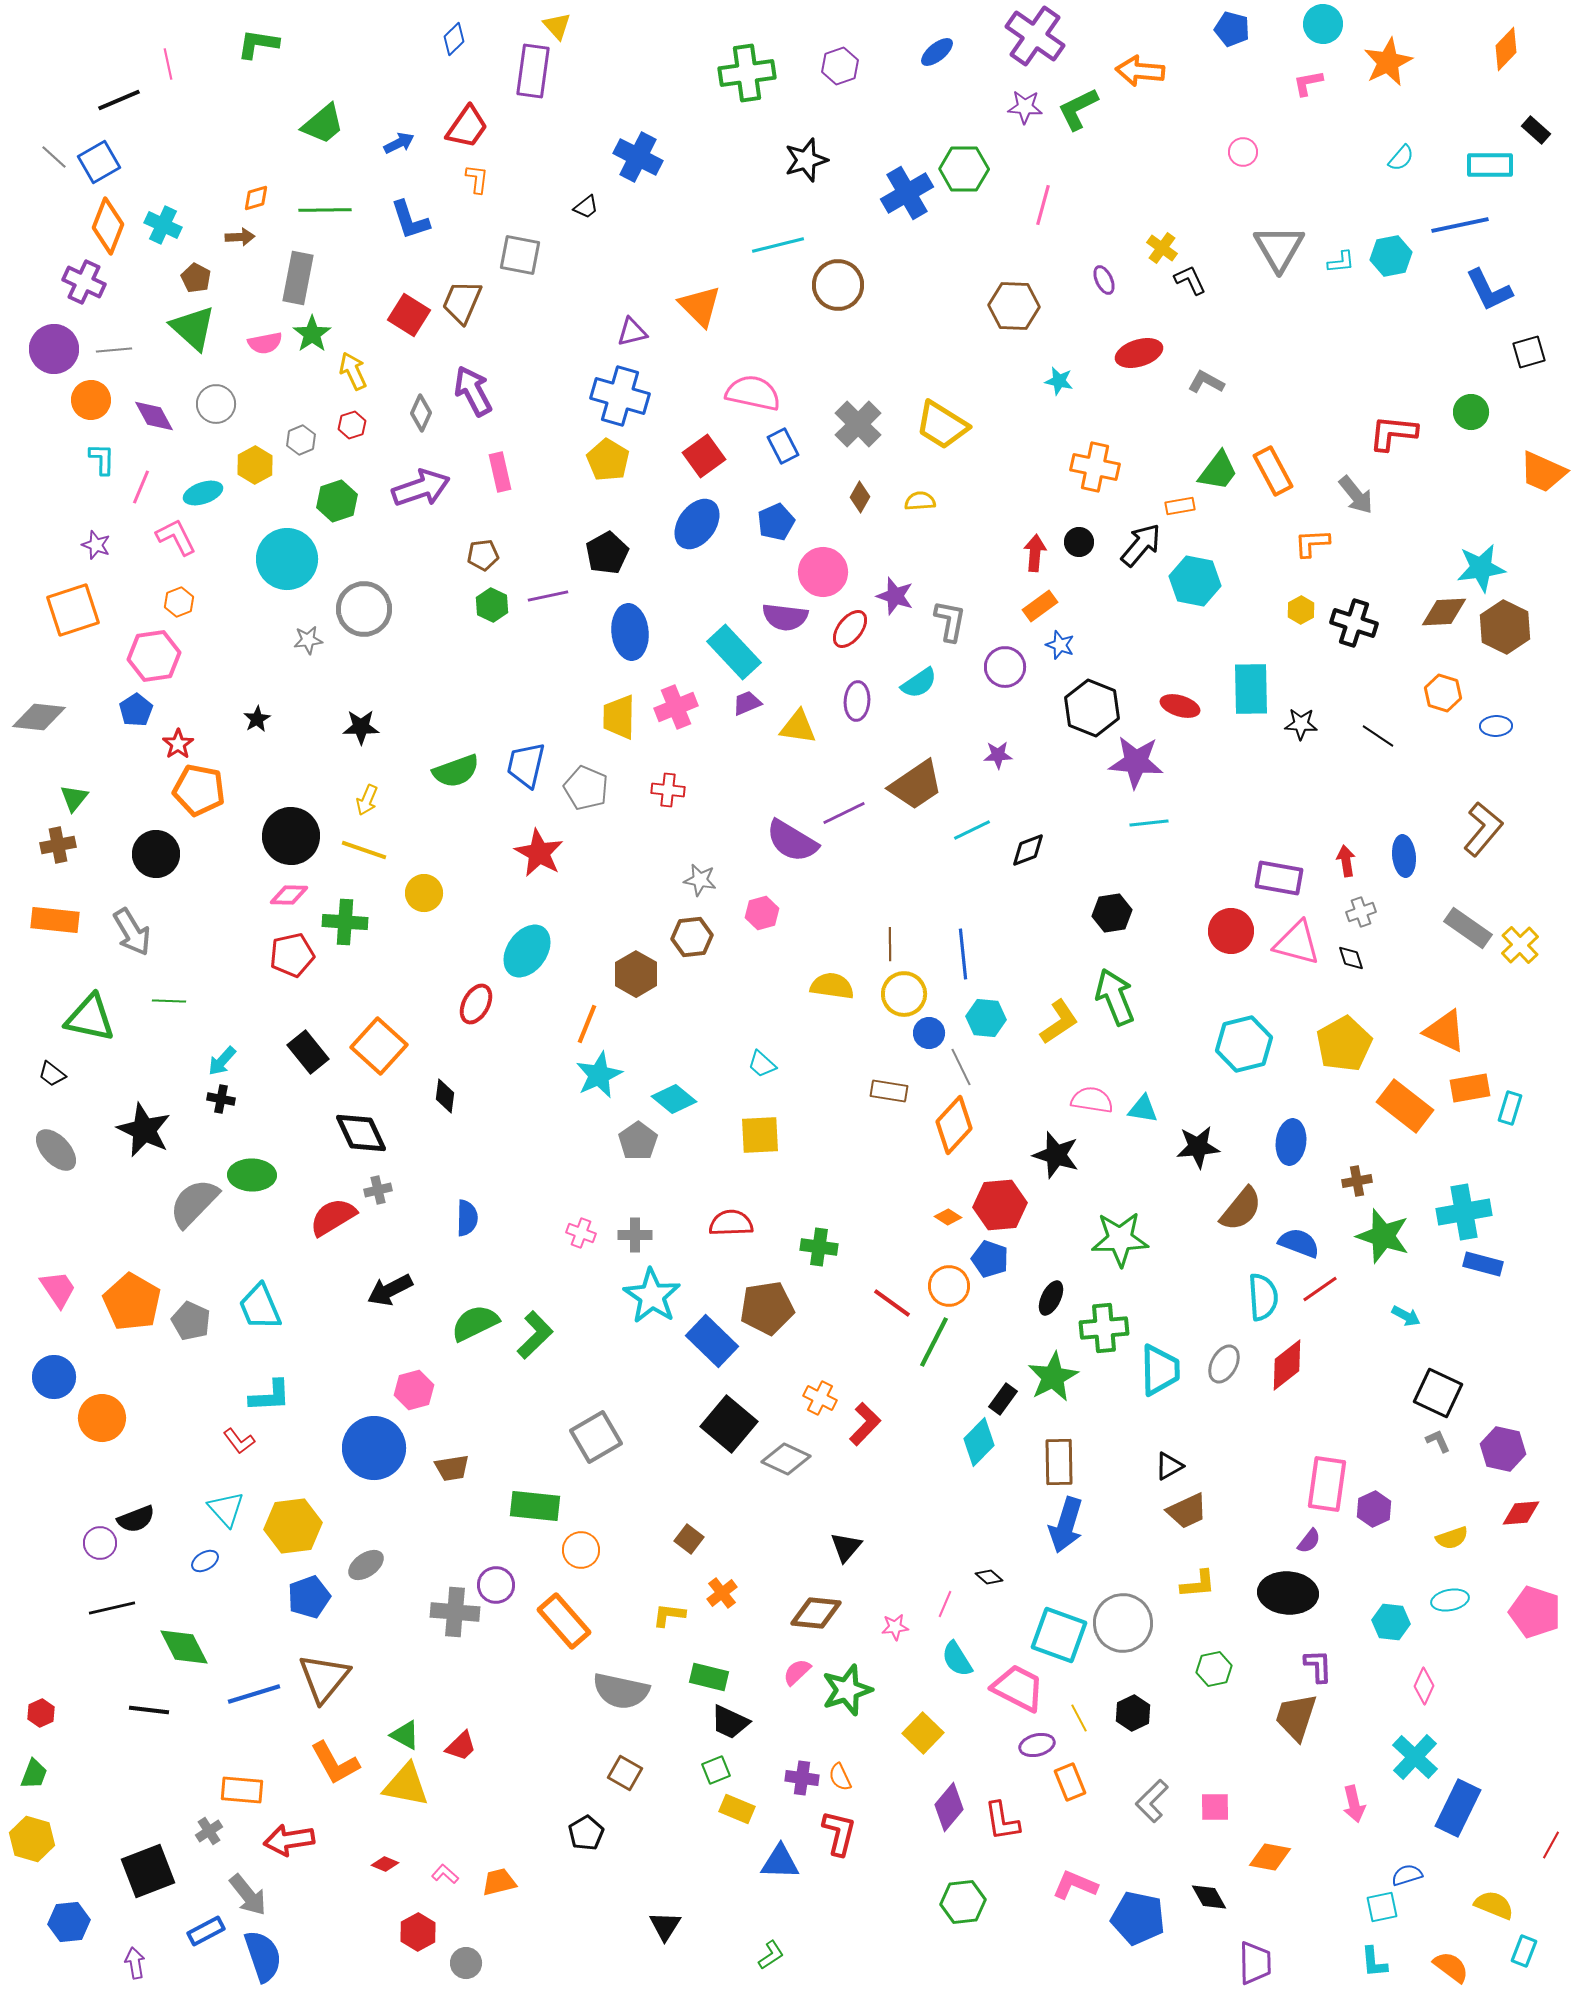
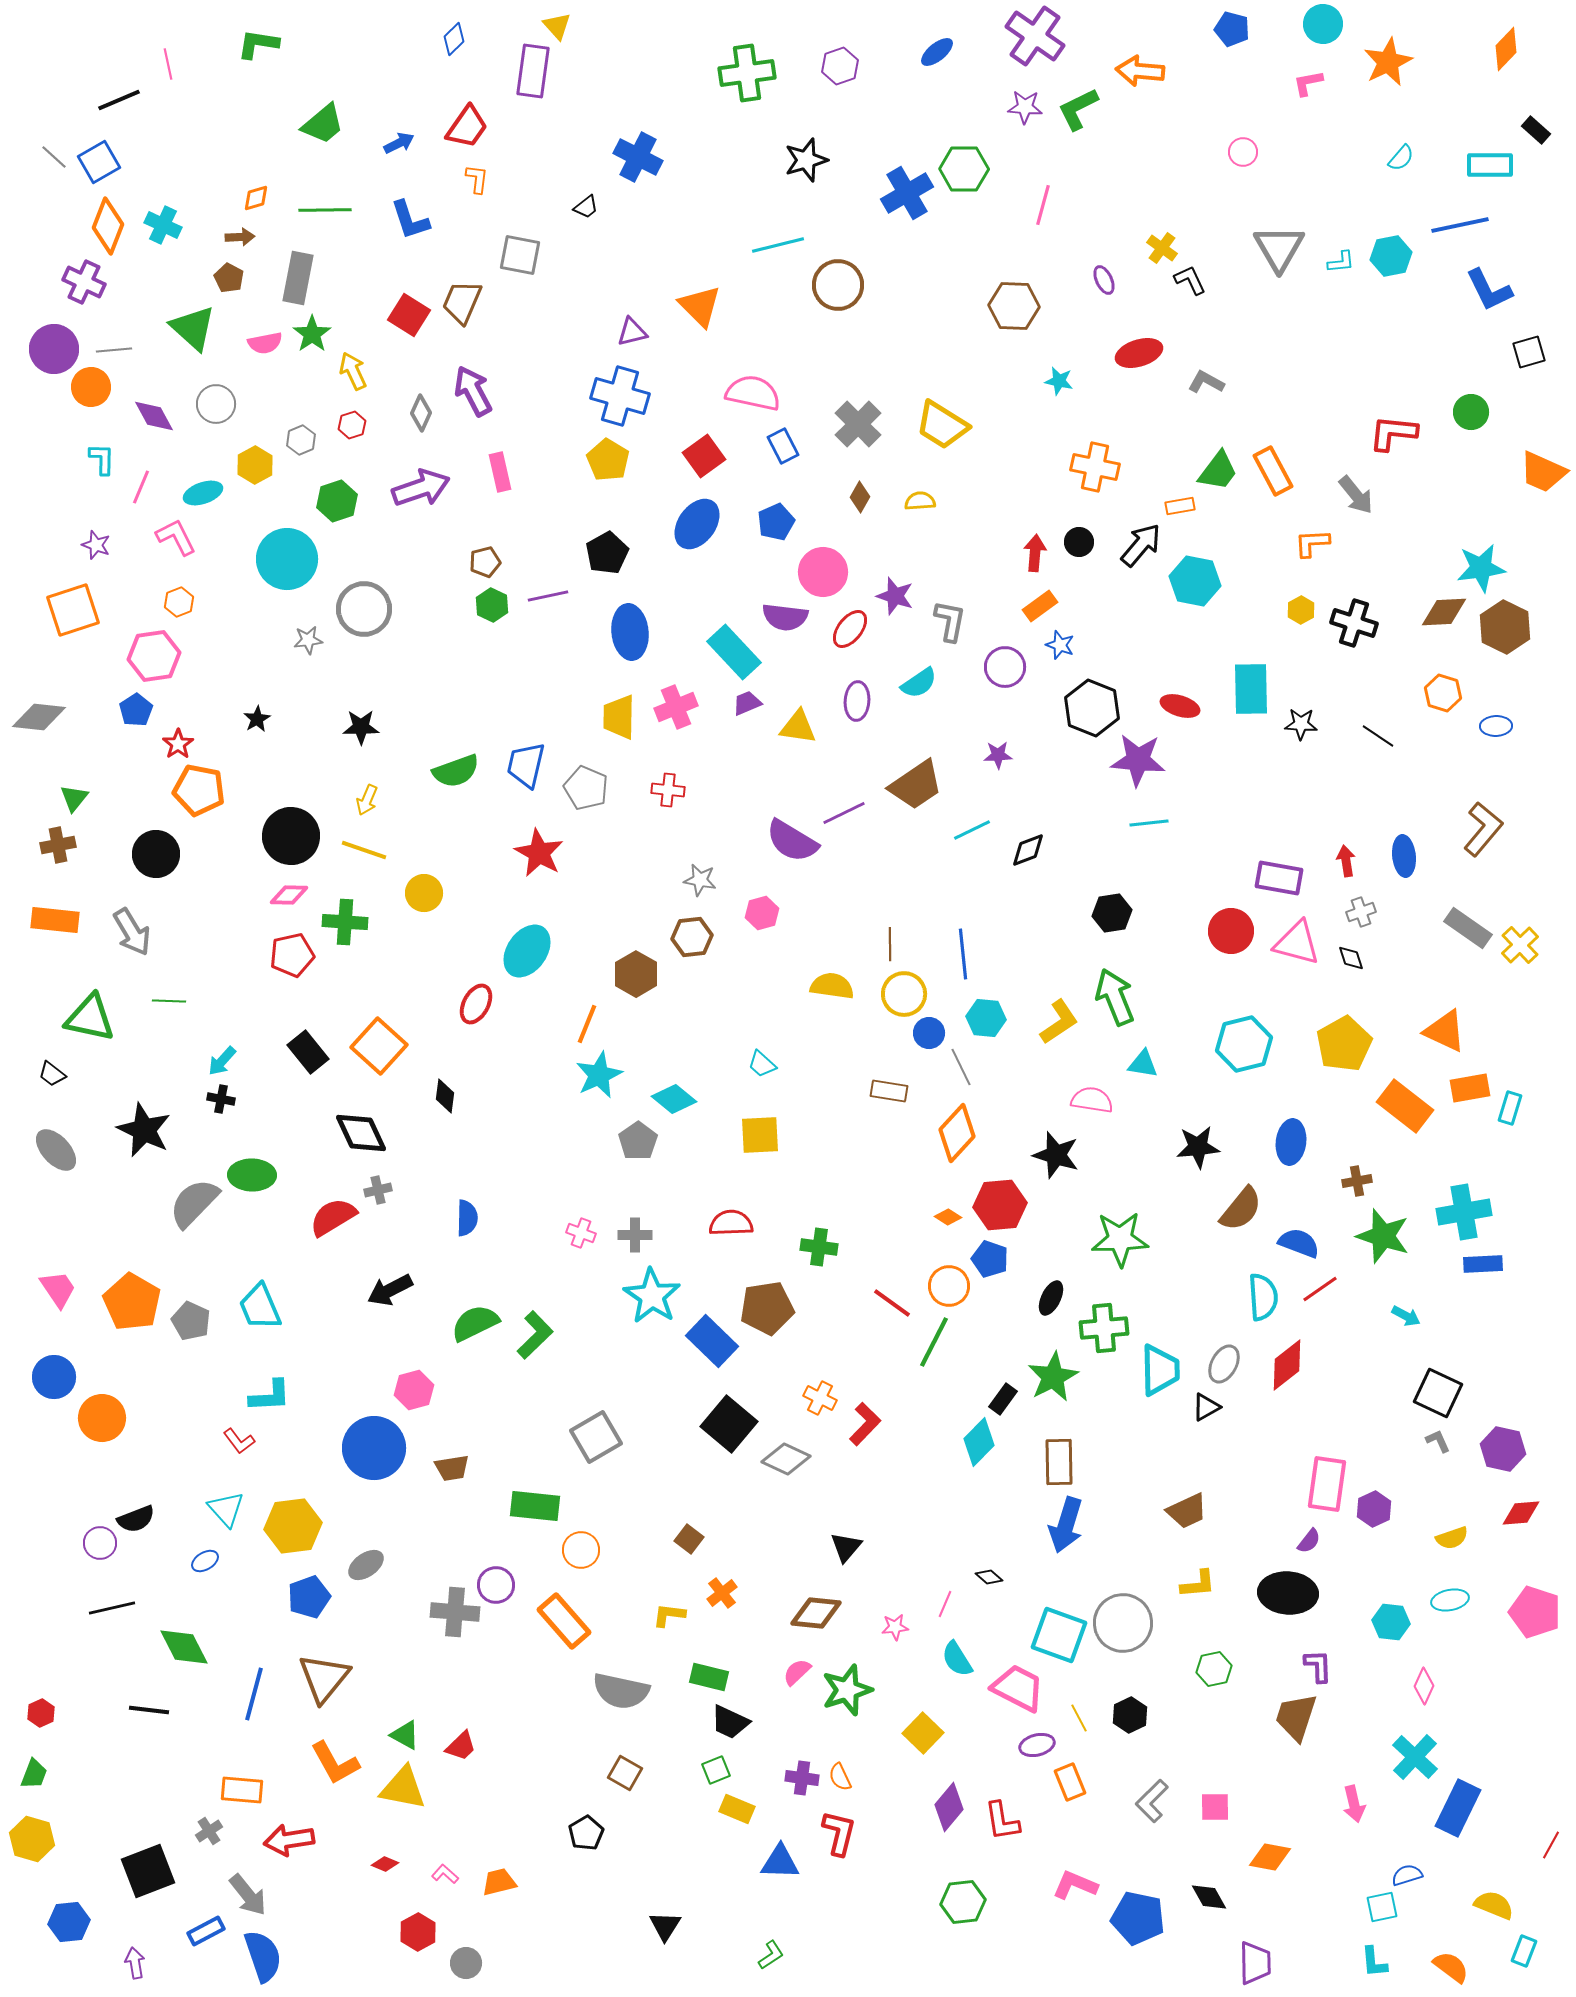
brown pentagon at (196, 278): moved 33 px right
orange circle at (91, 400): moved 13 px up
brown pentagon at (483, 555): moved 2 px right, 7 px down; rotated 8 degrees counterclockwise
purple star at (1136, 762): moved 2 px right, 2 px up
cyan triangle at (1143, 1109): moved 45 px up
orange diamond at (954, 1125): moved 3 px right, 8 px down
blue rectangle at (1483, 1264): rotated 18 degrees counterclockwise
black triangle at (1169, 1466): moved 37 px right, 59 px up
blue line at (254, 1694): rotated 58 degrees counterclockwise
black hexagon at (1133, 1713): moved 3 px left, 2 px down
yellow triangle at (406, 1785): moved 3 px left, 3 px down
